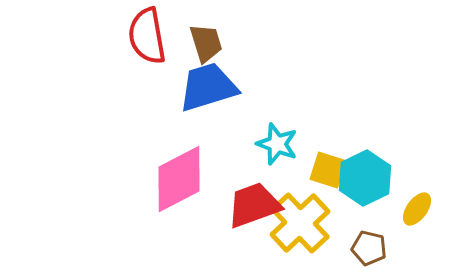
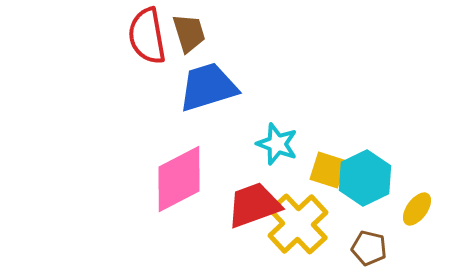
brown trapezoid: moved 17 px left, 10 px up
yellow cross: moved 2 px left, 1 px down
